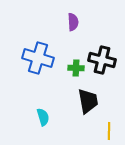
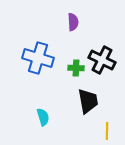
black cross: rotated 12 degrees clockwise
yellow line: moved 2 px left
